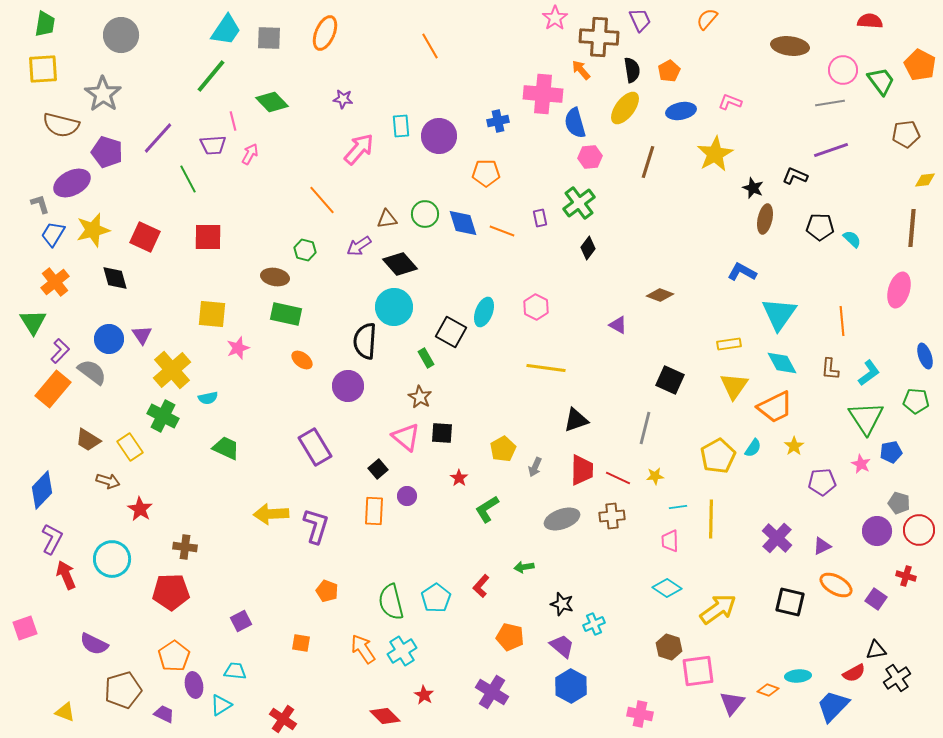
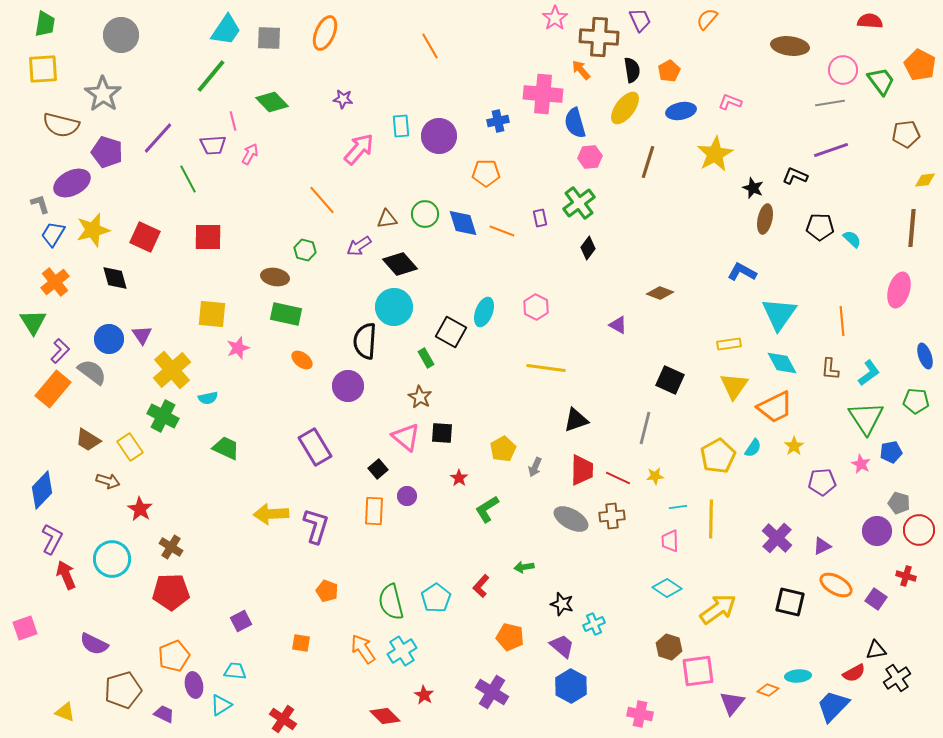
brown diamond at (660, 295): moved 2 px up
gray ellipse at (562, 519): moved 9 px right; rotated 48 degrees clockwise
brown cross at (185, 547): moved 14 px left; rotated 25 degrees clockwise
orange pentagon at (174, 656): rotated 12 degrees clockwise
